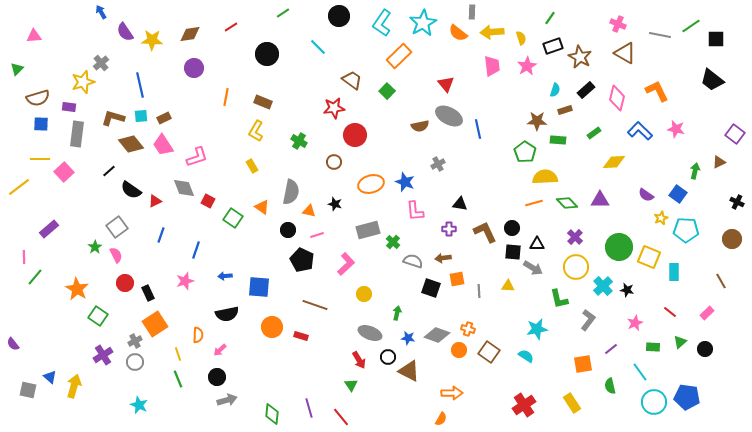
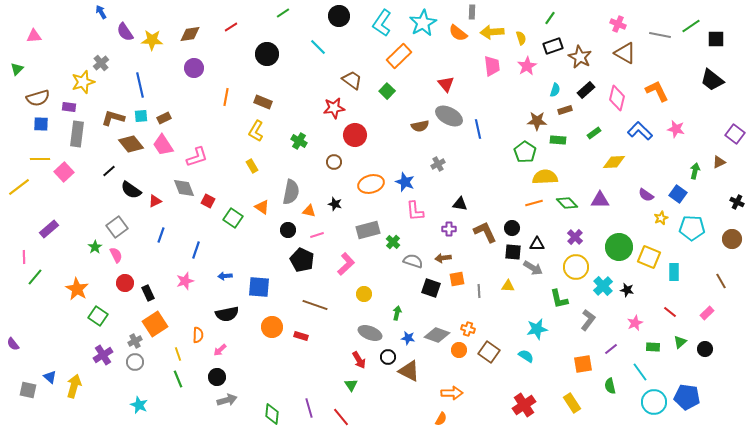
cyan pentagon at (686, 230): moved 6 px right, 2 px up
